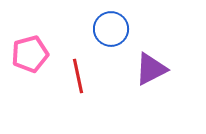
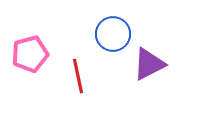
blue circle: moved 2 px right, 5 px down
purple triangle: moved 2 px left, 5 px up
